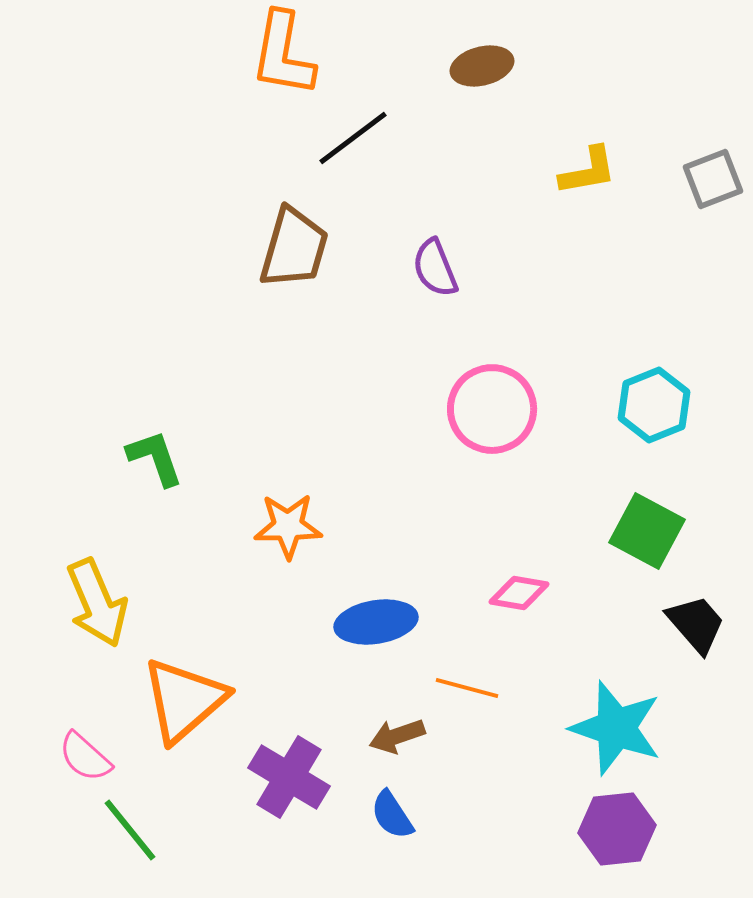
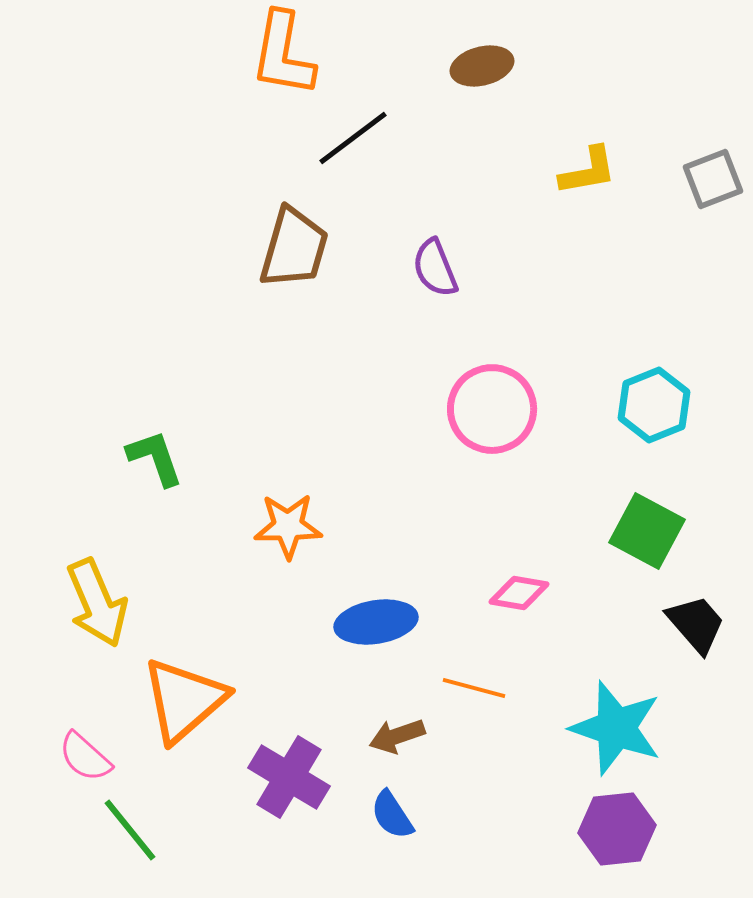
orange line: moved 7 px right
